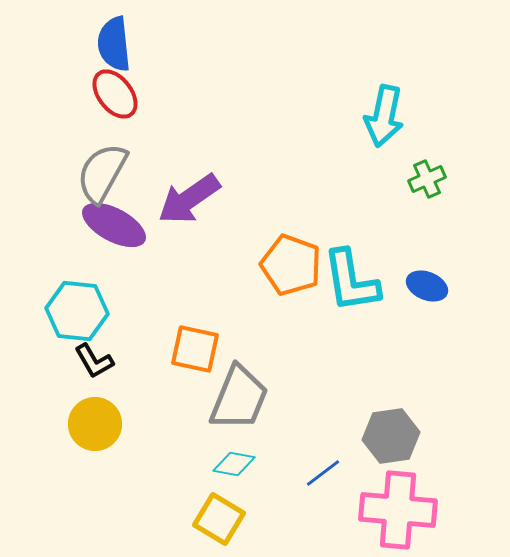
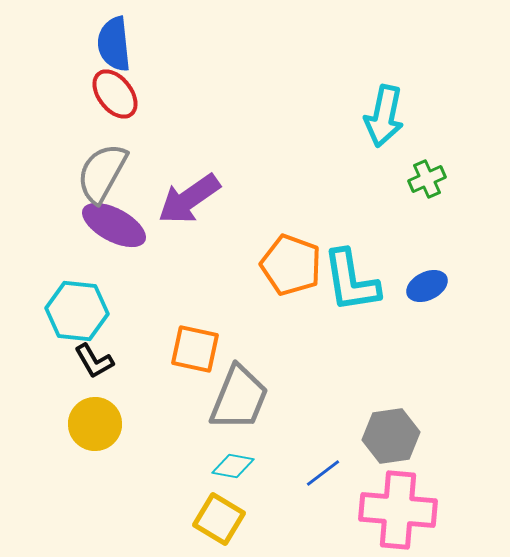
blue ellipse: rotated 48 degrees counterclockwise
cyan diamond: moved 1 px left, 2 px down
